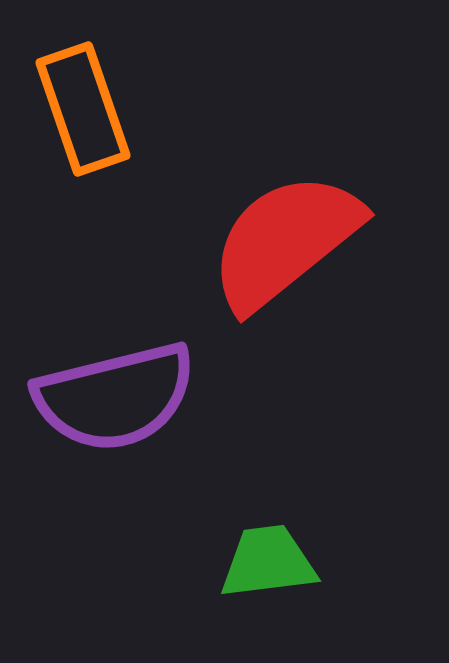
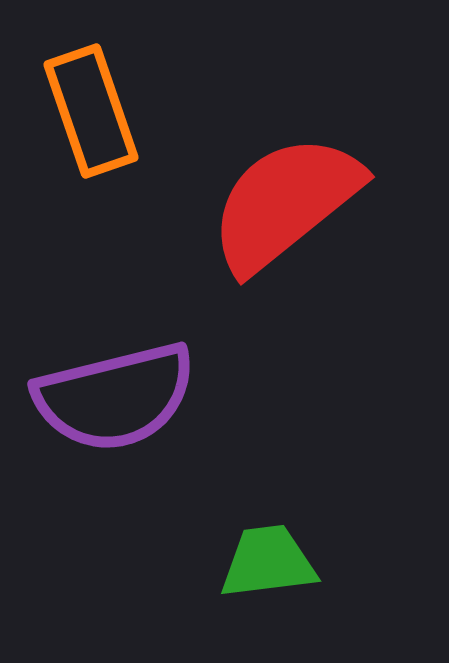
orange rectangle: moved 8 px right, 2 px down
red semicircle: moved 38 px up
